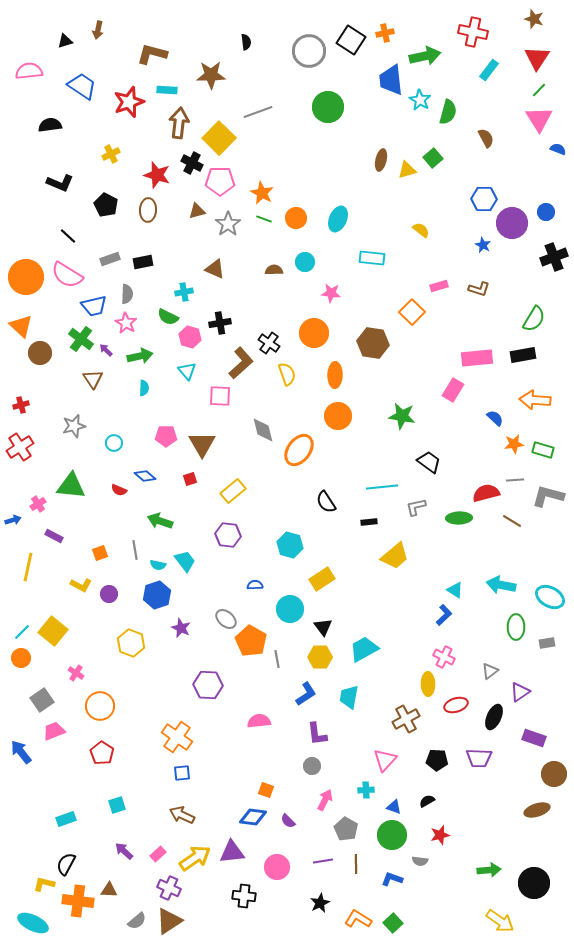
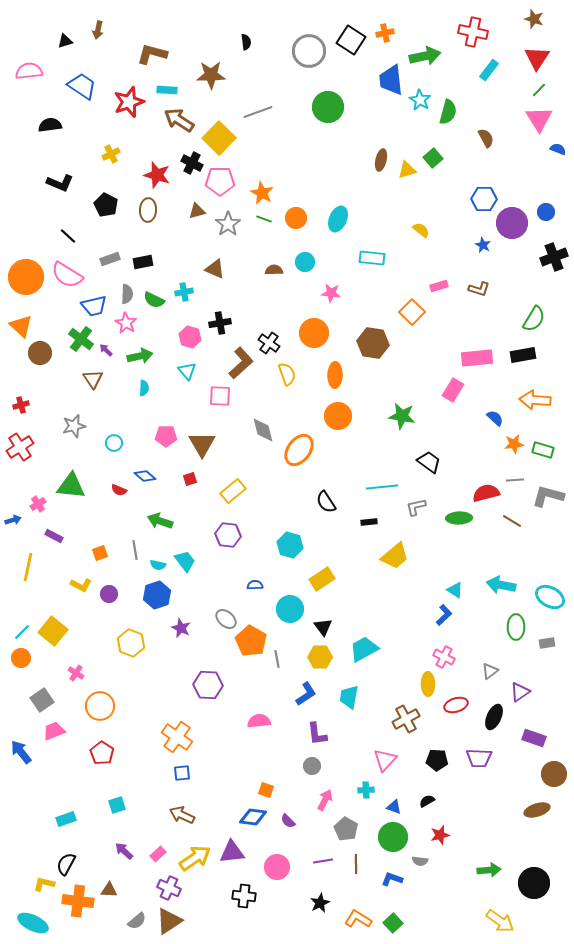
brown arrow at (179, 123): moved 3 px up; rotated 64 degrees counterclockwise
green semicircle at (168, 317): moved 14 px left, 17 px up
green circle at (392, 835): moved 1 px right, 2 px down
